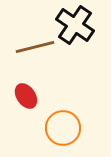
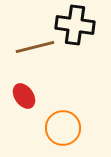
black cross: rotated 27 degrees counterclockwise
red ellipse: moved 2 px left
